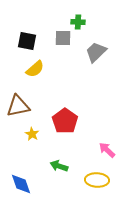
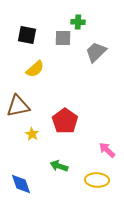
black square: moved 6 px up
